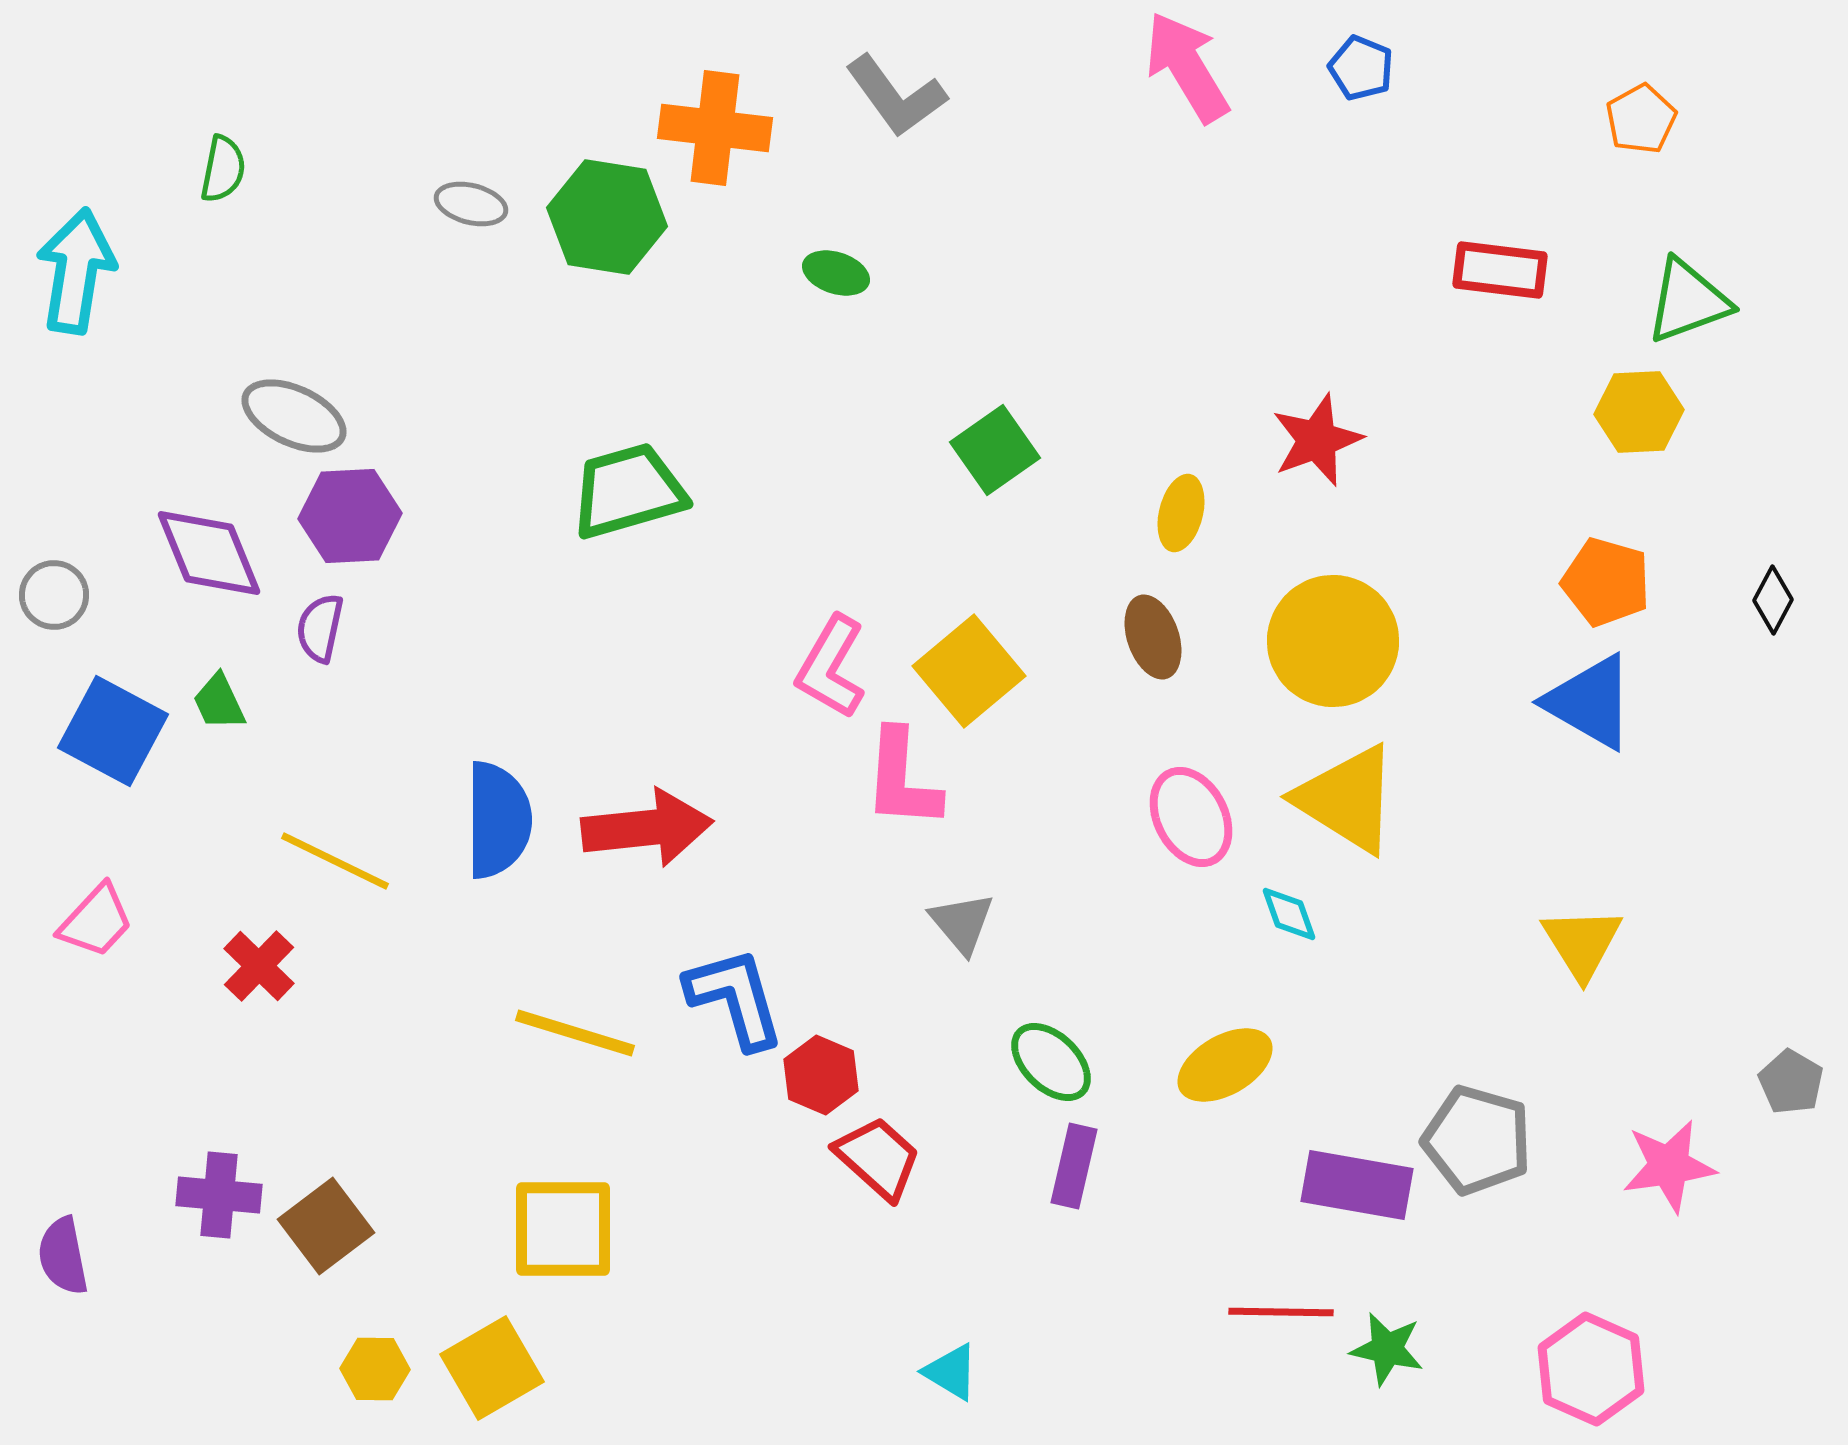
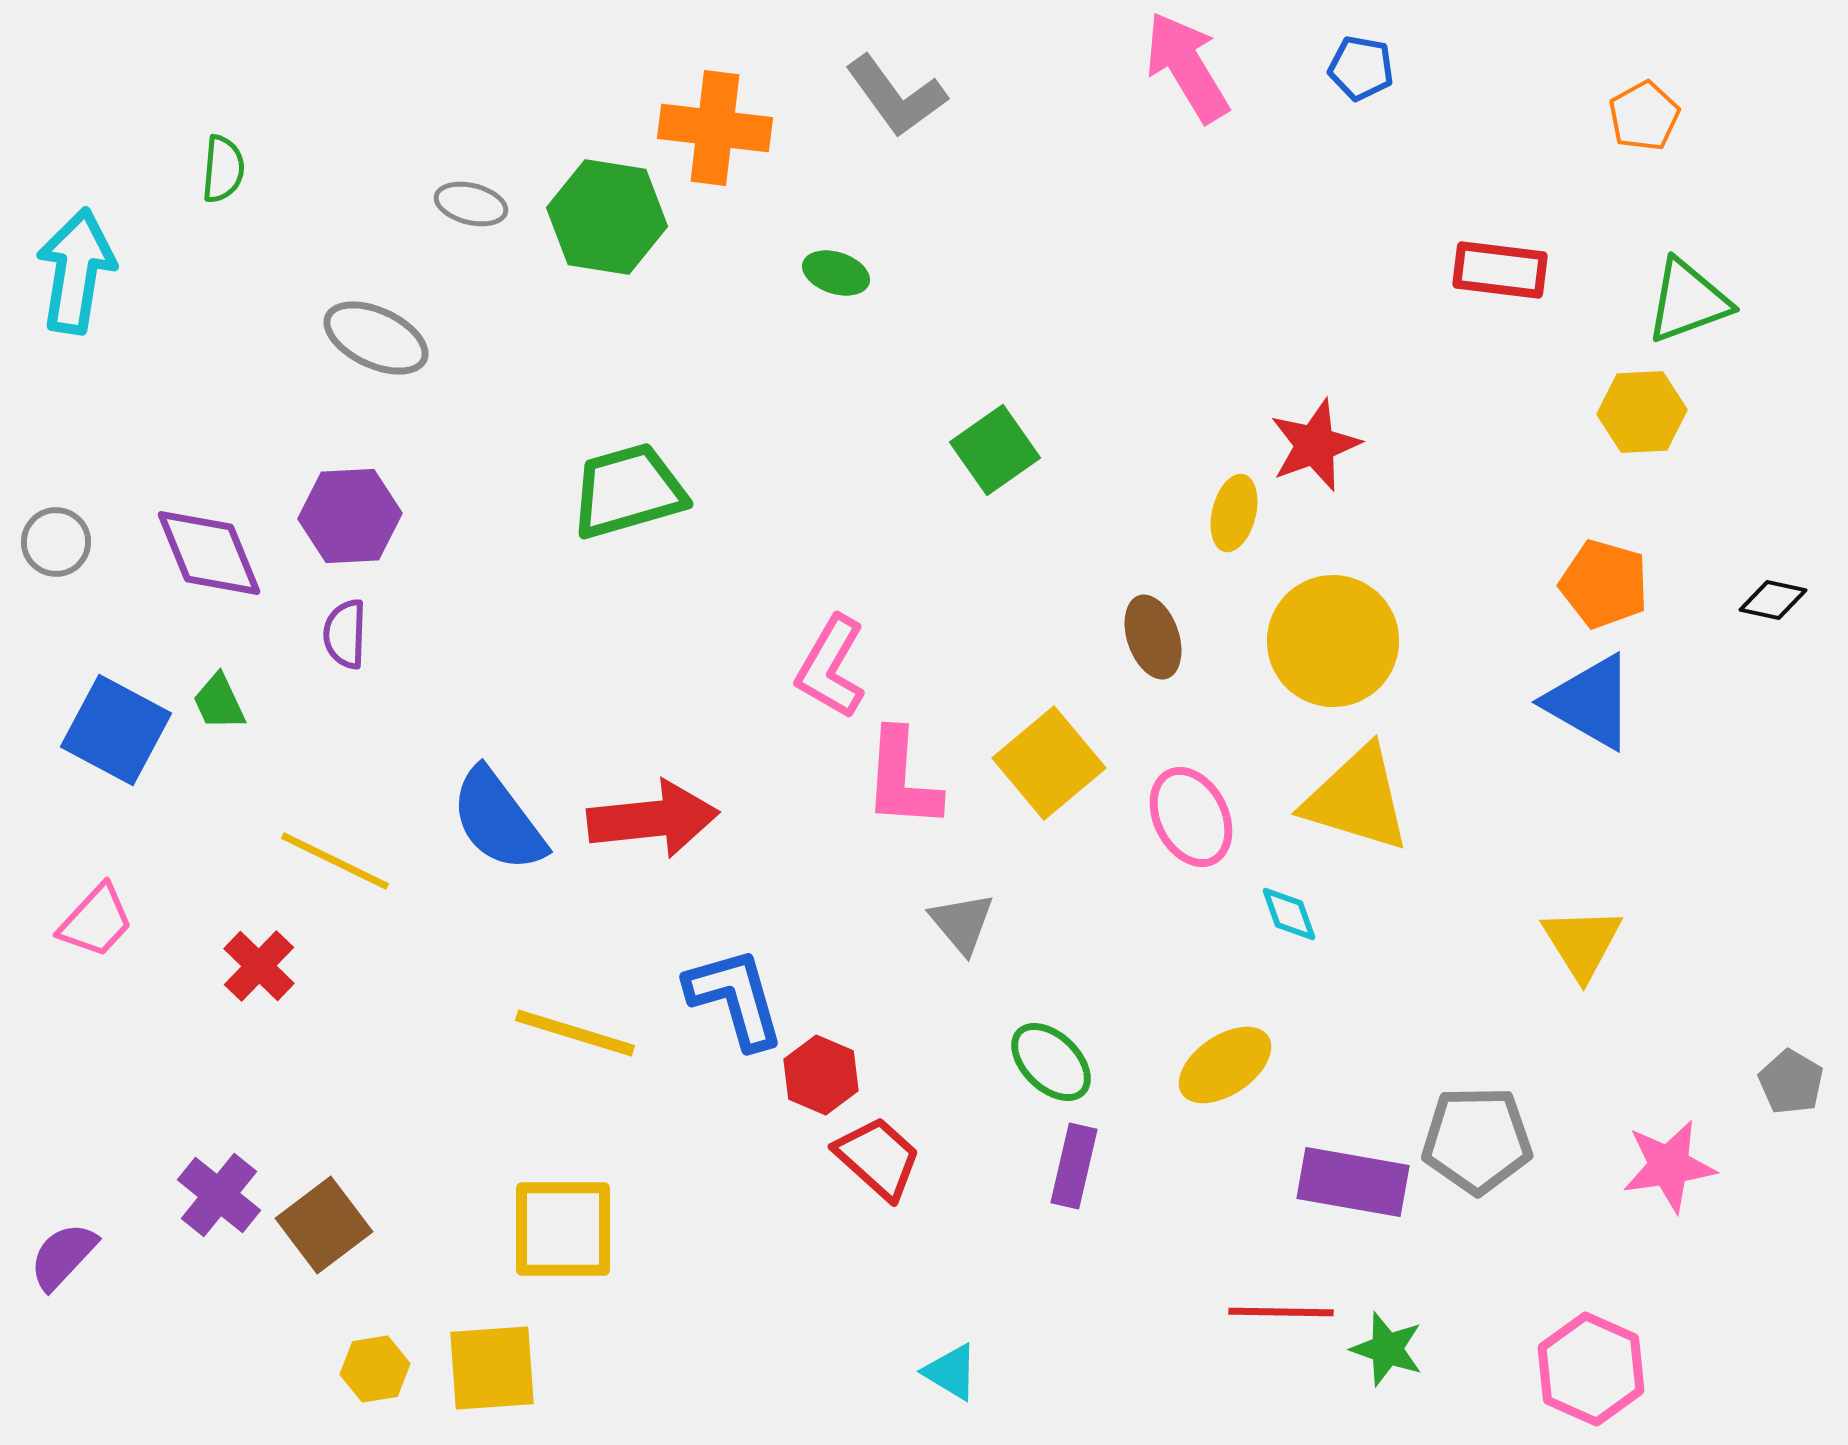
blue pentagon at (1361, 68): rotated 12 degrees counterclockwise
orange pentagon at (1641, 119): moved 3 px right, 3 px up
green semicircle at (223, 169): rotated 6 degrees counterclockwise
yellow hexagon at (1639, 412): moved 3 px right
gray ellipse at (294, 416): moved 82 px right, 78 px up
red star at (1317, 440): moved 2 px left, 5 px down
yellow ellipse at (1181, 513): moved 53 px right
orange pentagon at (1606, 582): moved 2 px left, 2 px down
gray circle at (54, 595): moved 2 px right, 53 px up
black diamond at (1773, 600): rotated 74 degrees clockwise
purple semicircle at (320, 628): moved 25 px right, 6 px down; rotated 10 degrees counterclockwise
yellow square at (969, 671): moved 80 px right, 92 px down
blue square at (113, 731): moved 3 px right, 1 px up
yellow triangle at (1347, 799): moved 10 px right; rotated 15 degrees counterclockwise
blue semicircle at (498, 820): rotated 143 degrees clockwise
red arrow at (647, 828): moved 6 px right, 9 px up
yellow ellipse at (1225, 1065): rotated 4 degrees counterclockwise
gray pentagon at (1477, 1140): rotated 17 degrees counterclockwise
purple rectangle at (1357, 1185): moved 4 px left, 3 px up
purple cross at (219, 1195): rotated 34 degrees clockwise
brown square at (326, 1226): moved 2 px left, 1 px up
purple semicircle at (63, 1256): rotated 54 degrees clockwise
green star at (1387, 1349): rotated 6 degrees clockwise
yellow square at (492, 1368): rotated 26 degrees clockwise
yellow hexagon at (375, 1369): rotated 10 degrees counterclockwise
